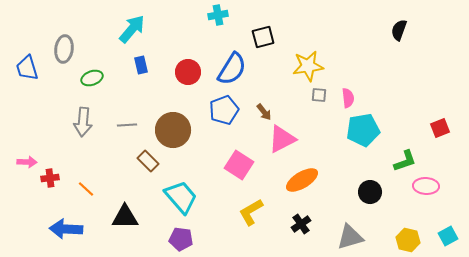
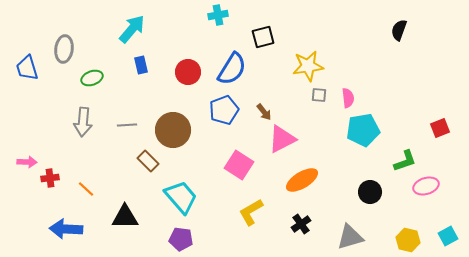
pink ellipse: rotated 20 degrees counterclockwise
